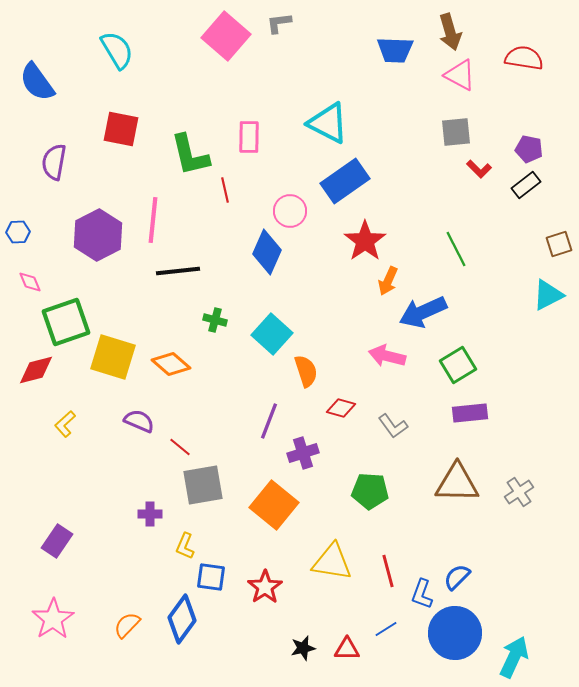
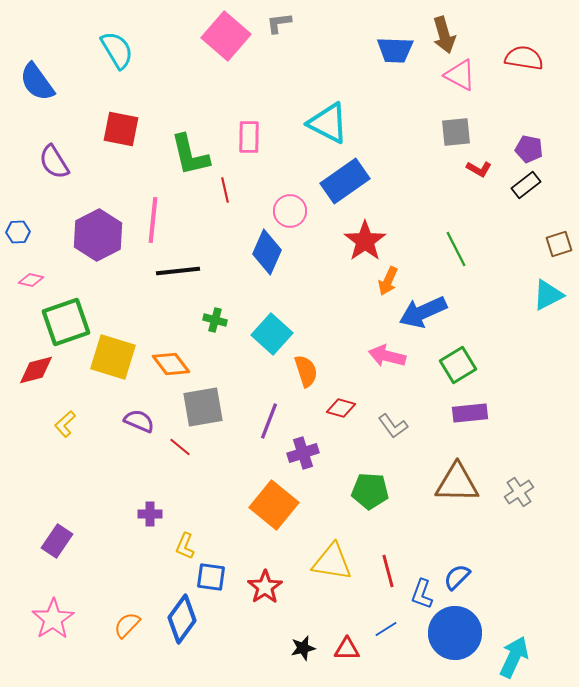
brown arrow at (450, 32): moved 6 px left, 3 px down
purple semicircle at (54, 162): rotated 42 degrees counterclockwise
red L-shape at (479, 169): rotated 15 degrees counterclockwise
pink diamond at (30, 282): moved 1 px right, 2 px up; rotated 55 degrees counterclockwise
orange diamond at (171, 364): rotated 12 degrees clockwise
gray square at (203, 485): moved 78 px up
